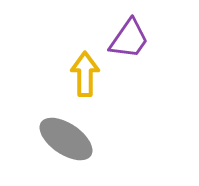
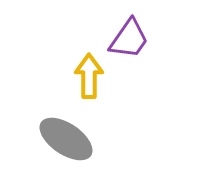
yellow arrow: moved 4 px right, 2 px down
